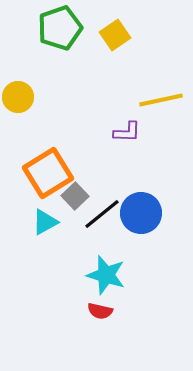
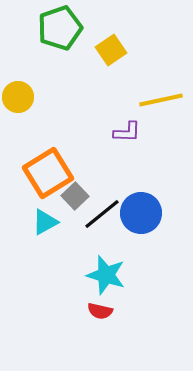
yellow square: moved 4 px left, 15 px down
